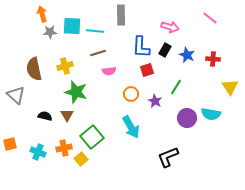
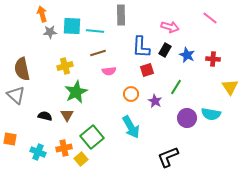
brown semicircle: moved 12 px left
green star: rotated 30 degrees clockwise
orange square: moved 5 px up; rotated 24 degrees clockwise
